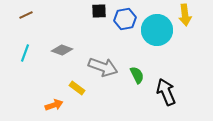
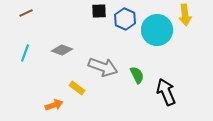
brown line: moved 2 px up
blue hexagon: rotated 25 degrees counterclockwise
